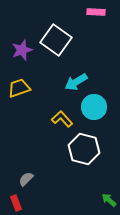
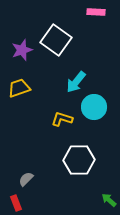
cyan arrow: rotated 20 degrees counterclockwise
yellow L-shape: rotated 30 degrees counterclockwise
white hexagon: moved 5 px left, 11 px down; rotated 16 degrees counterclockwise
